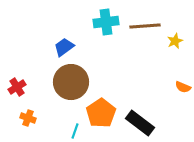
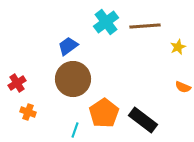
cyan cross: rotated 30 degrees counterclockwise
yellow star: moved 3 px right, 6 px down
blue trapezoid: moved 4 px right, 1 px up
brown circle: moved 2 px right, 3 px up
red cross: moved 4 px up
orange pentagon: moved 3 px right
orange cross: moved 6 px up
black rectangle: moved 3 px right, 3 px up
cyan line: moved 1 px up
